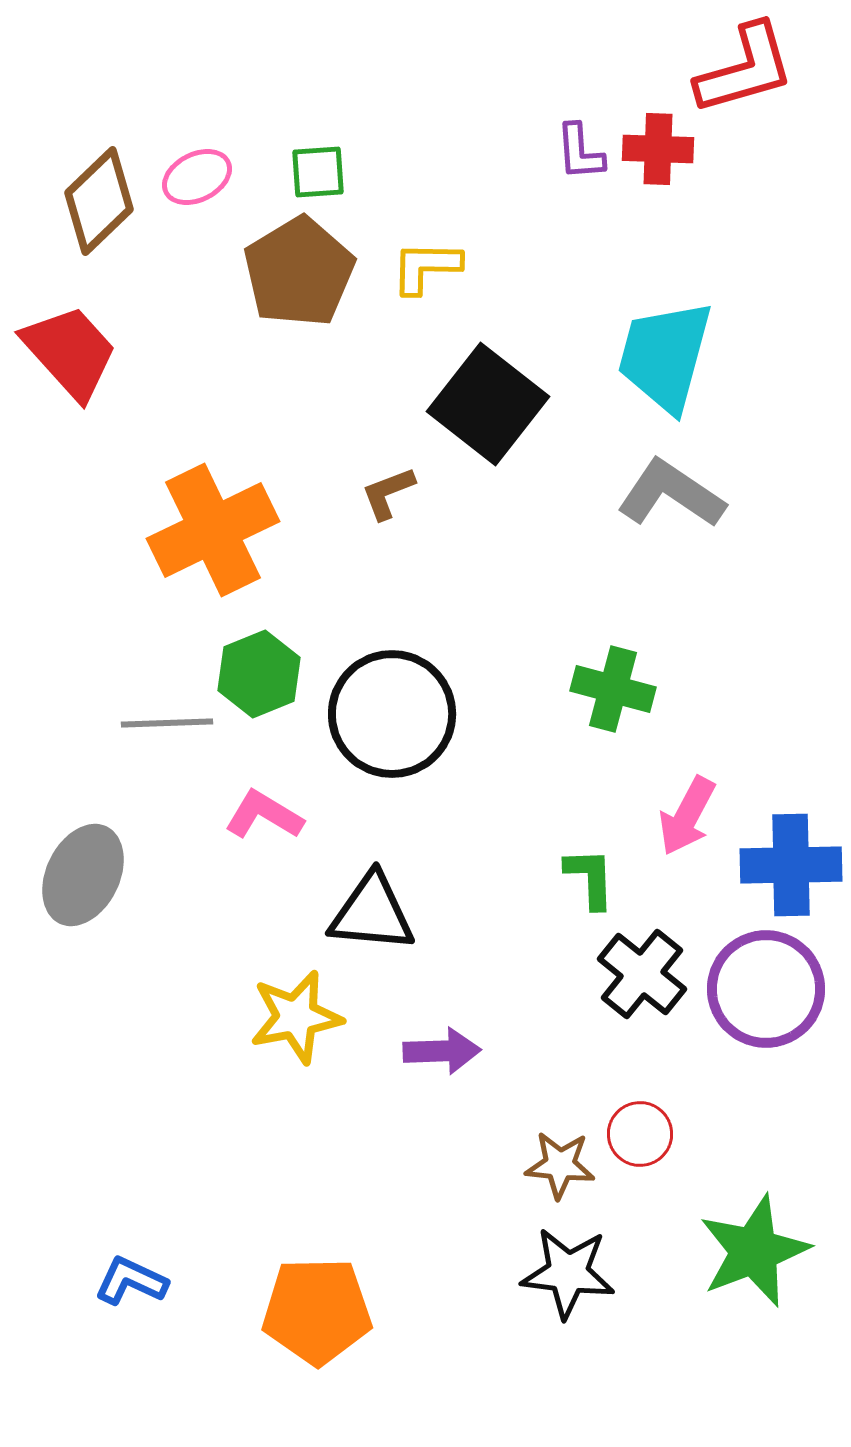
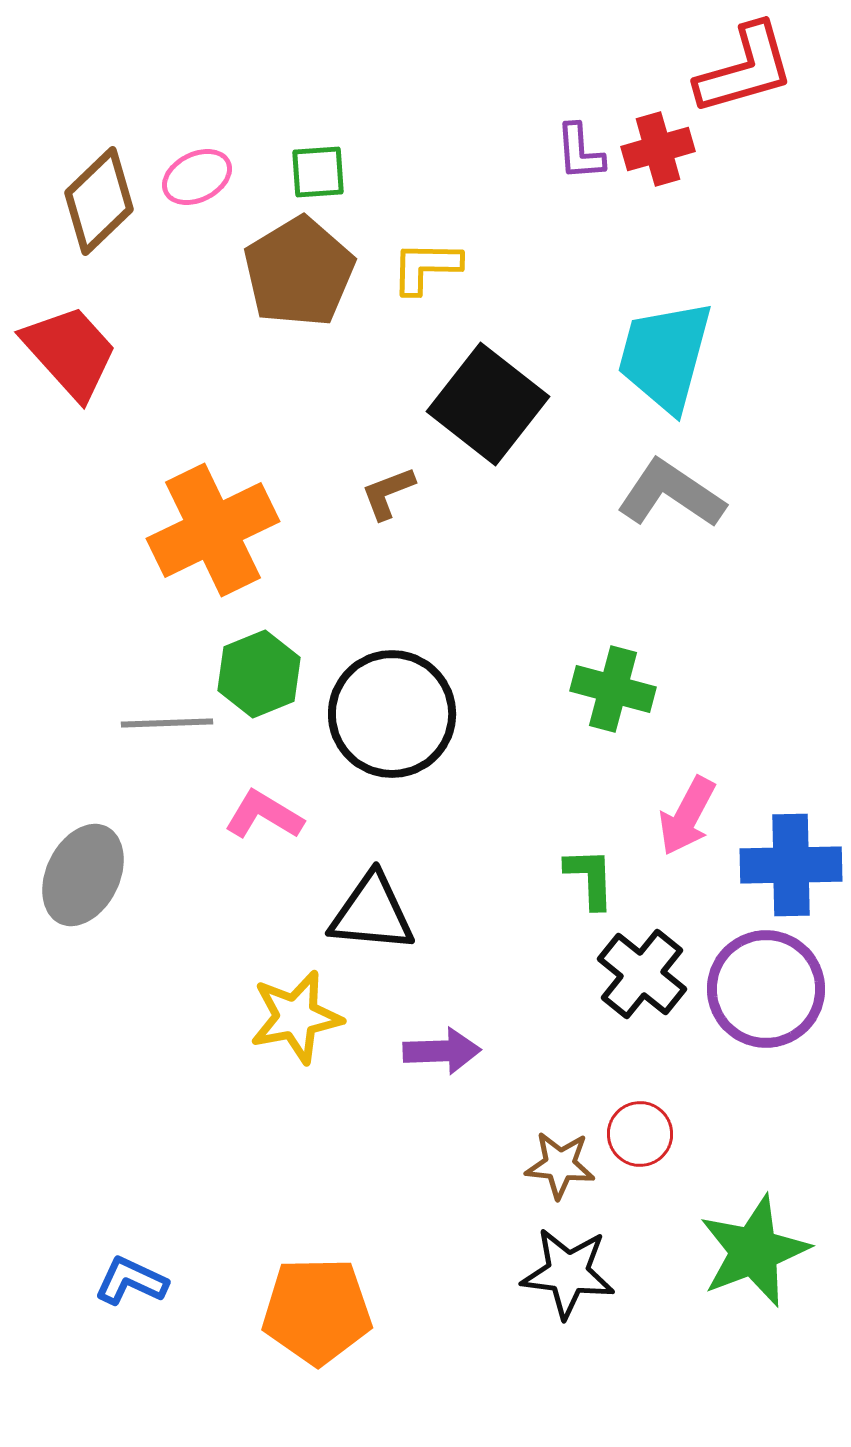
red cross: rotated 18 degrees counterclockwise
